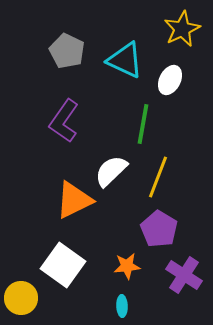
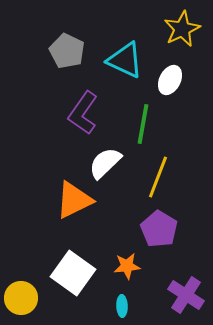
purple L-shape: moved 19 px right, 8 px up
white semicircle: moved 6 px left, 8 px up
white square: moved 10 px right, 8 px down
purple cross: moved 2 px right, 20 px down
